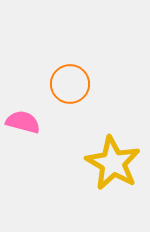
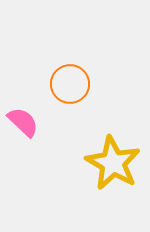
pink semicircle: rotated 28 degrees clockwise
